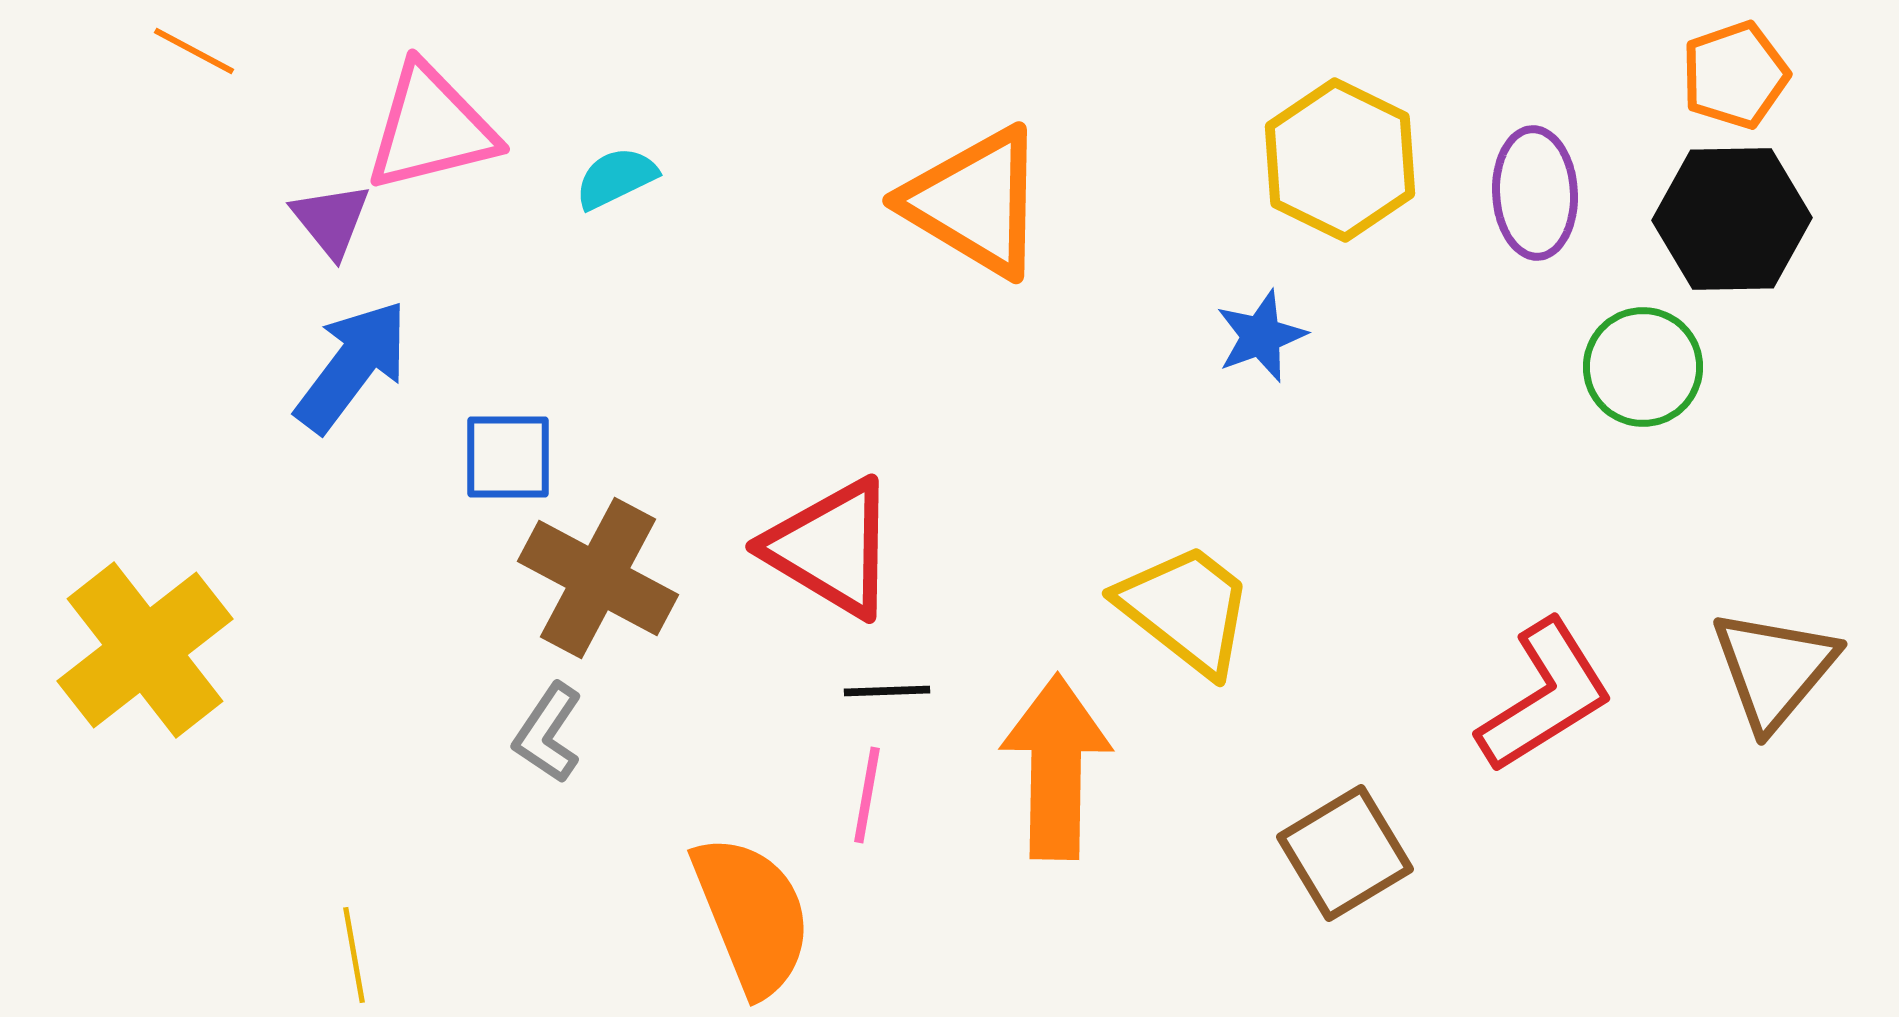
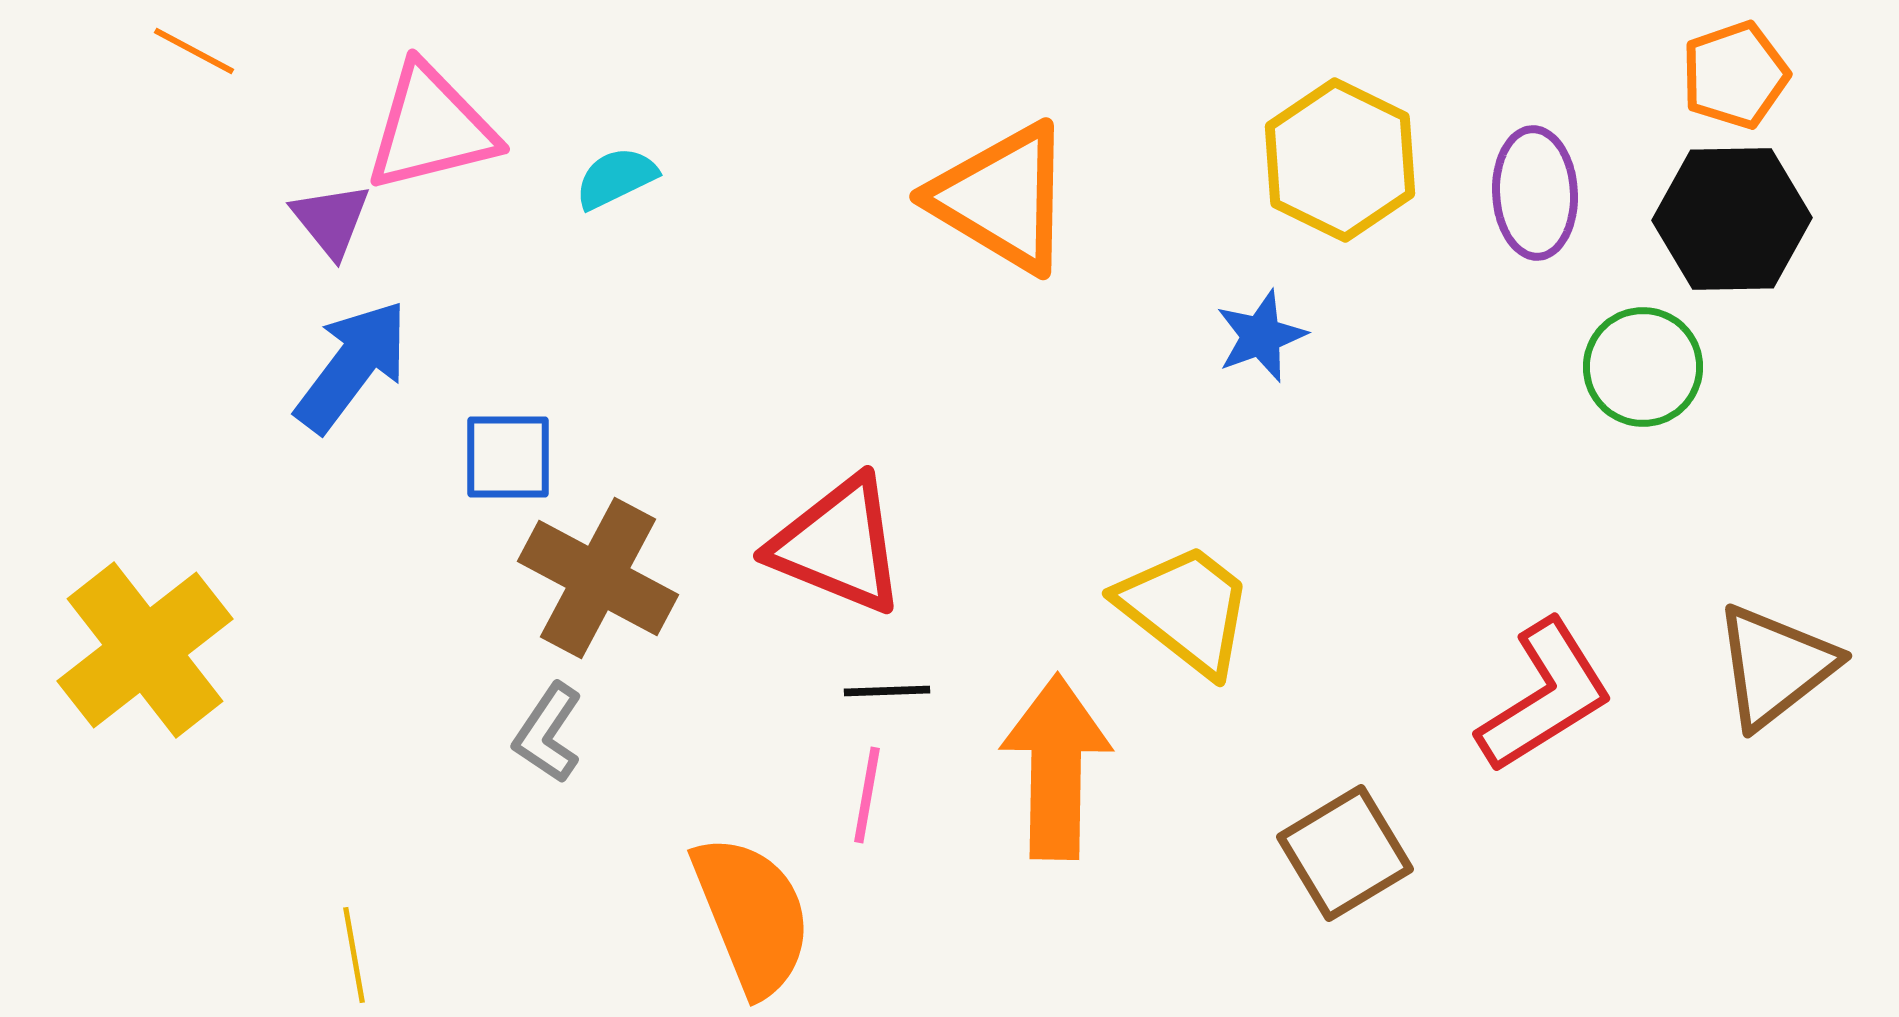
orange triangle: moved 27 px right, 4 px up
red triangle: moved 7 px right, 3 px up; rotated 9 degrees counterclockwise
brown triangle: moved 1 px right, 3 px up; rotated 12 degrees clockwise
